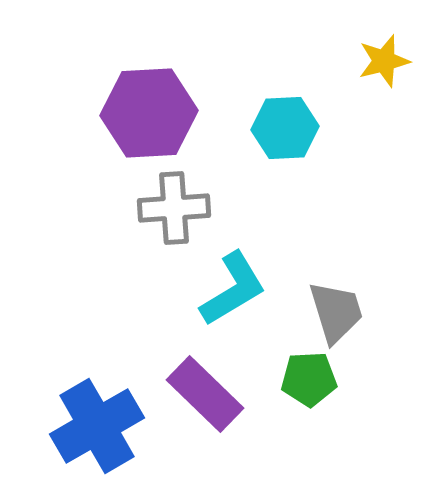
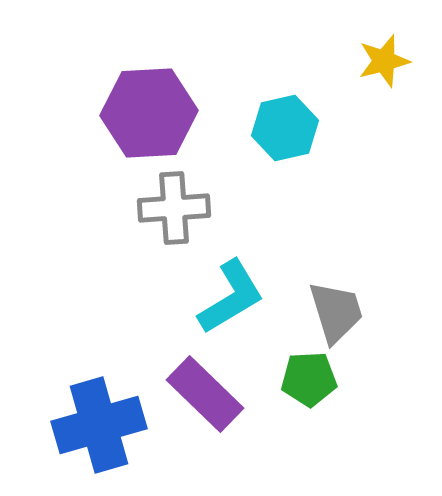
cyan hexagon: rotated 10 degrees counterclockwise
cyan L-shape: moved 2 px left, 8 px down
blue cross: moved 2 px right, 1 px up; rotated 14 degrees clockwise
